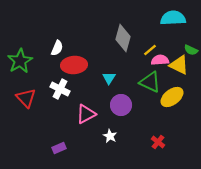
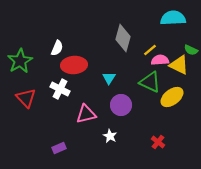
pink triangle: rotated 15 degrees clockwise
